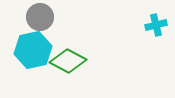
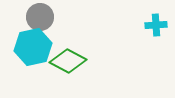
cyan cross: rotated 10 degrees clockwise
cyan hexagon: moved 3 px up
